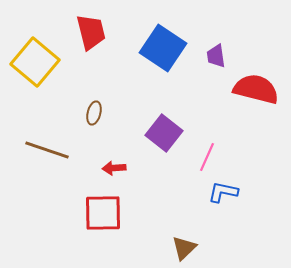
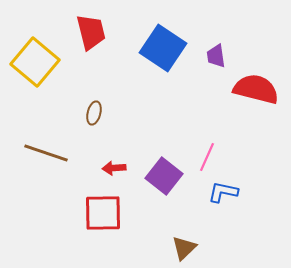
purple square: moved 43 px down
brown line: moved 1 px left, 3 px down
